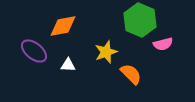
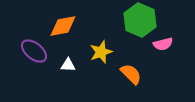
yellow star: moved 5 px left
